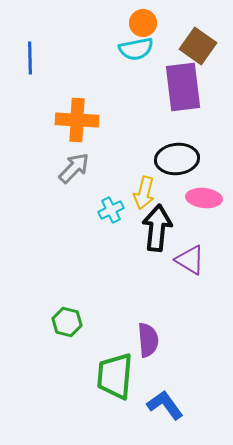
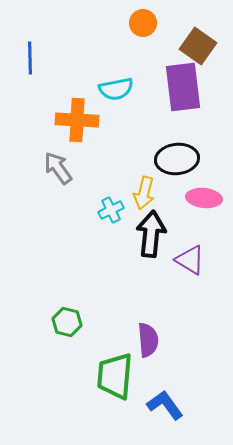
cyan semicircle: moved 20 px left, 40 px down
gray arrow: moved 16 px left; rotated 80 degrees counterclockwise
black arrow: moved 6 px left, 6 px down
